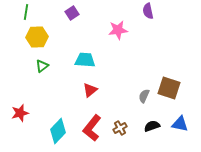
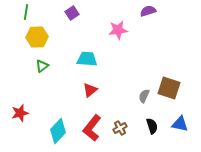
purple semicircle: rotated 84 degrees clockwise
cyan trapezoid: moved 2 px right, 1 px up
black semicircle: rotated 91 degrees clockwise
